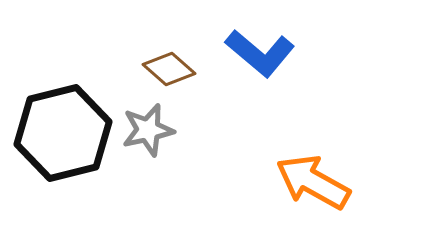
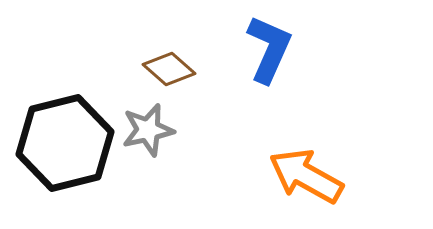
blue L-shape: moved 9 px right, 4 px up; rotated 106 degrees counterclockwise
black hexagon: moved 2 px right, 10 px down
orange arrow: moved 7 px left, 6 px up
